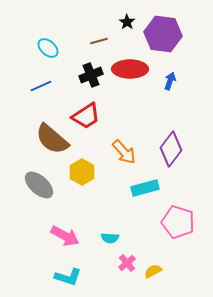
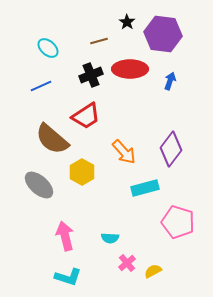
pink arrow: rotated 132 degrees counterclockwise
